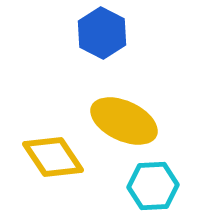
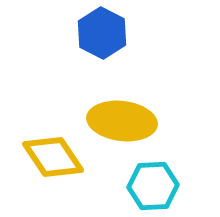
yellow ellipse: moved 2 px left; rotated 18 degrees counterclockwise
